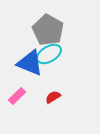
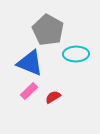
cyan ellipse: moved 27 px right; rotated 30 degrees clockwise
pink rectangle: moved 12 px right, 5 px up
